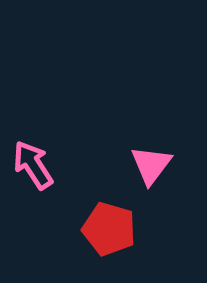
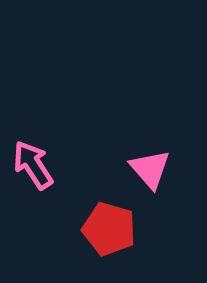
pink triangle: moved 1 px left, 4 px down; rotated 18 degrees counterclockwise
